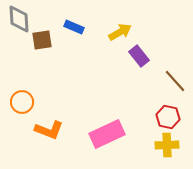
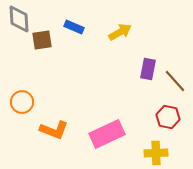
purple rectangle: moved 9 px right, 13 px down; rotated 50 degrees clockwise
orange L-shape: moved 5 px right
yellow cross: moved 11 px left, 8 px down
